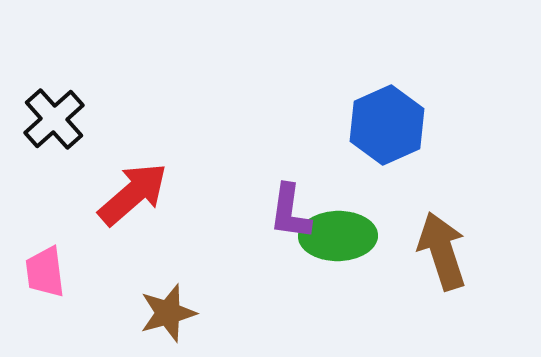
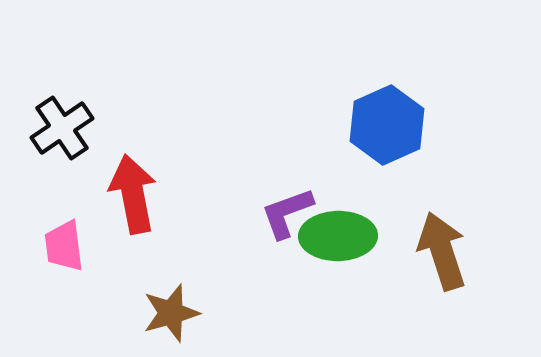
black cross: moved 8 px right, 9 px down; rotated 8 degrees clockwise
red arrow: rotated 60 degrees counterclockwise
purple L-shape: moved 3 px left, 1 px down; rotated 62 degrees clockwise
pink trapezoid: moved 19 px right, 26 px up
brown star: moved 3 px right
